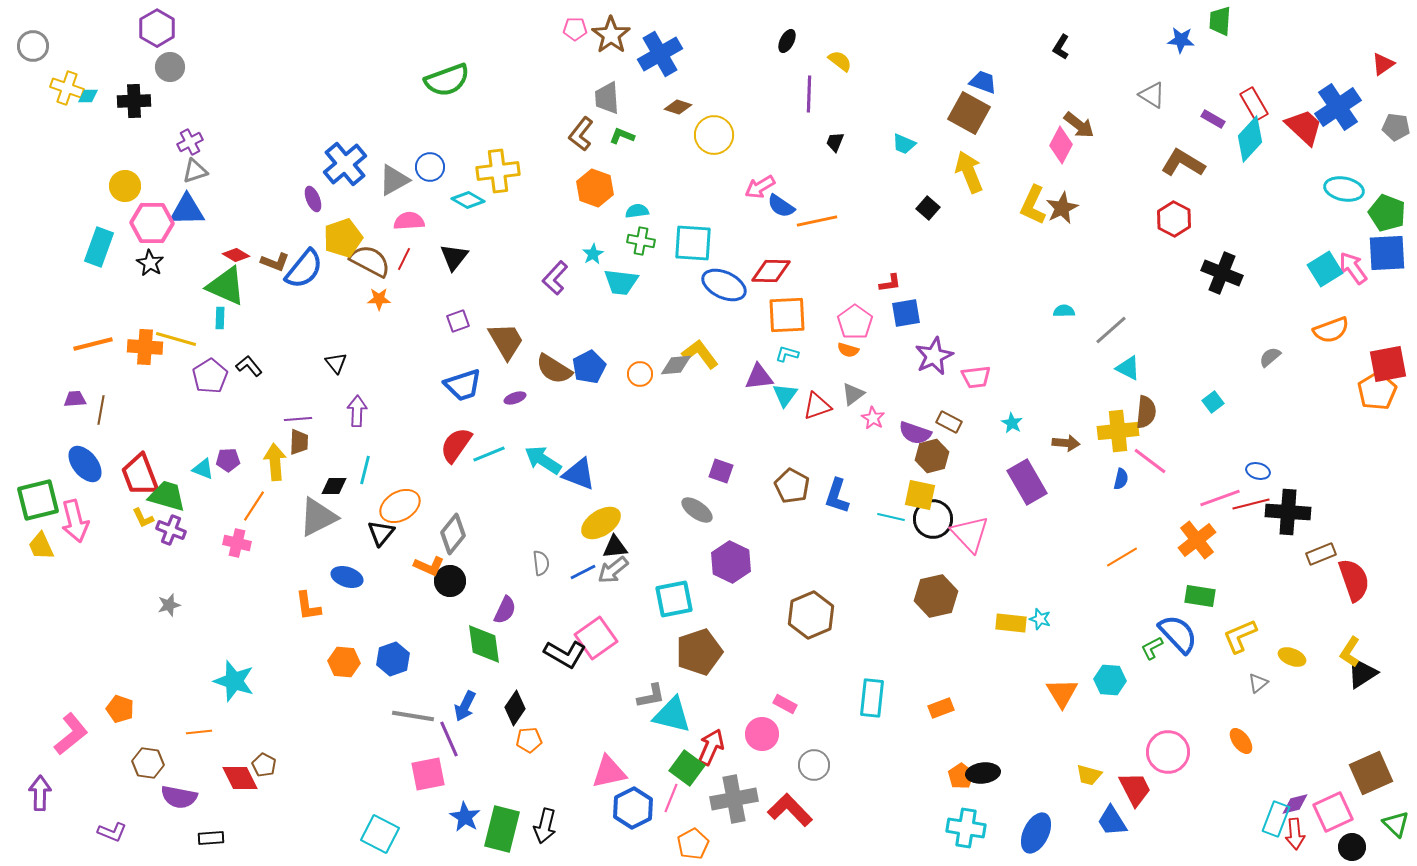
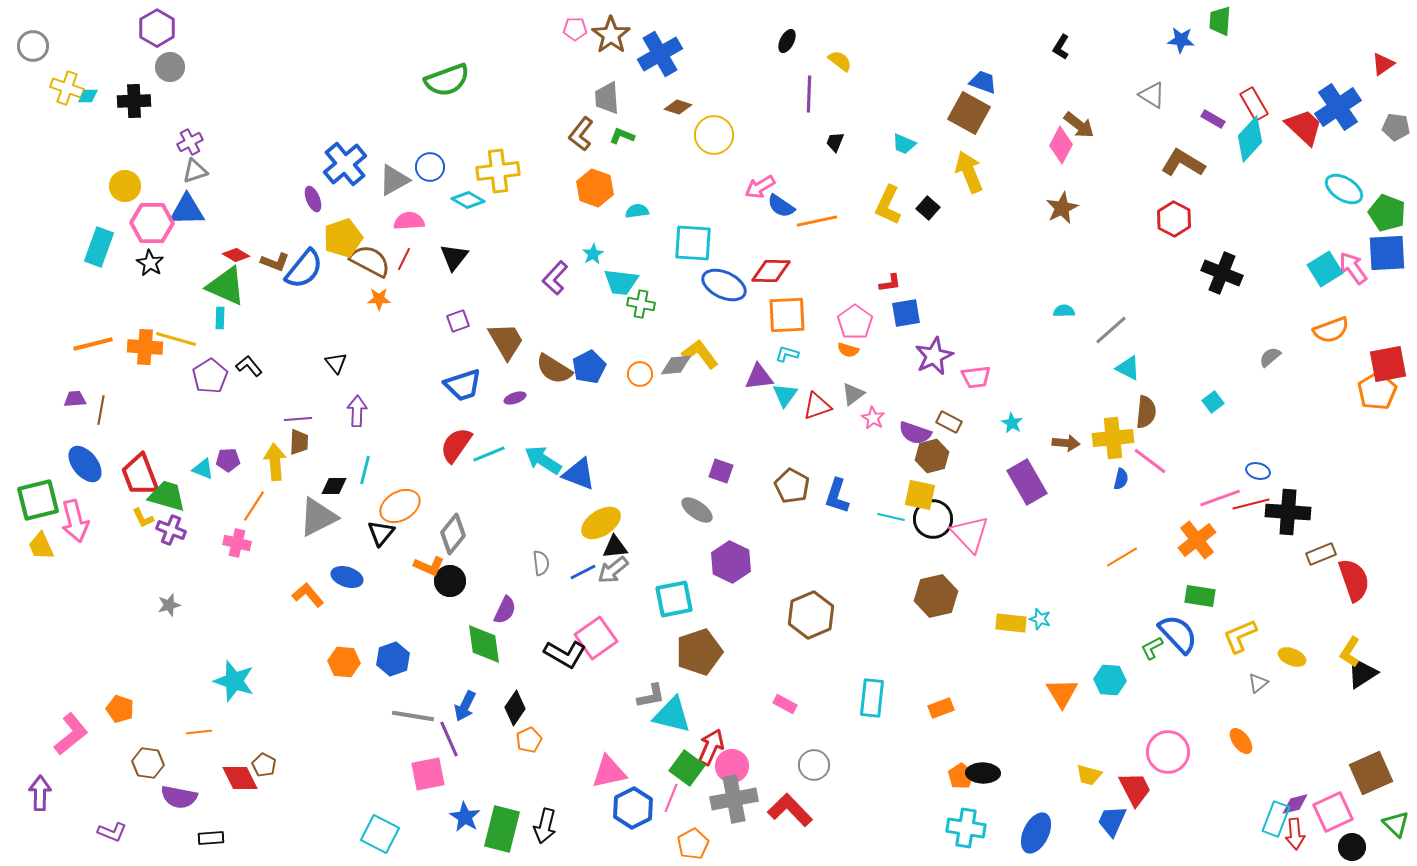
cyan ellipse at (1344, 189): rotated 21 degrees clockwise
yellow L-shape at (1033, 205): moved 145 px left
green cross at (641, 241): moved 63 px down
yellow cross at (1118, 431): moved 5 px left, 7 px down
orange L-shape at (308, 606): moved 11 px up; rotated 148 degrees clockwise
pink circle at (762, 734): moved 30 px left, 32 px down
orange pentagon at (529, 740): rotated 20 degrees counterclockwise
black ellipse at (983, 773): rotated 8 degrees clockwise
blue trapezoid at (1112, 821): rotated 56 degrees clockwise
